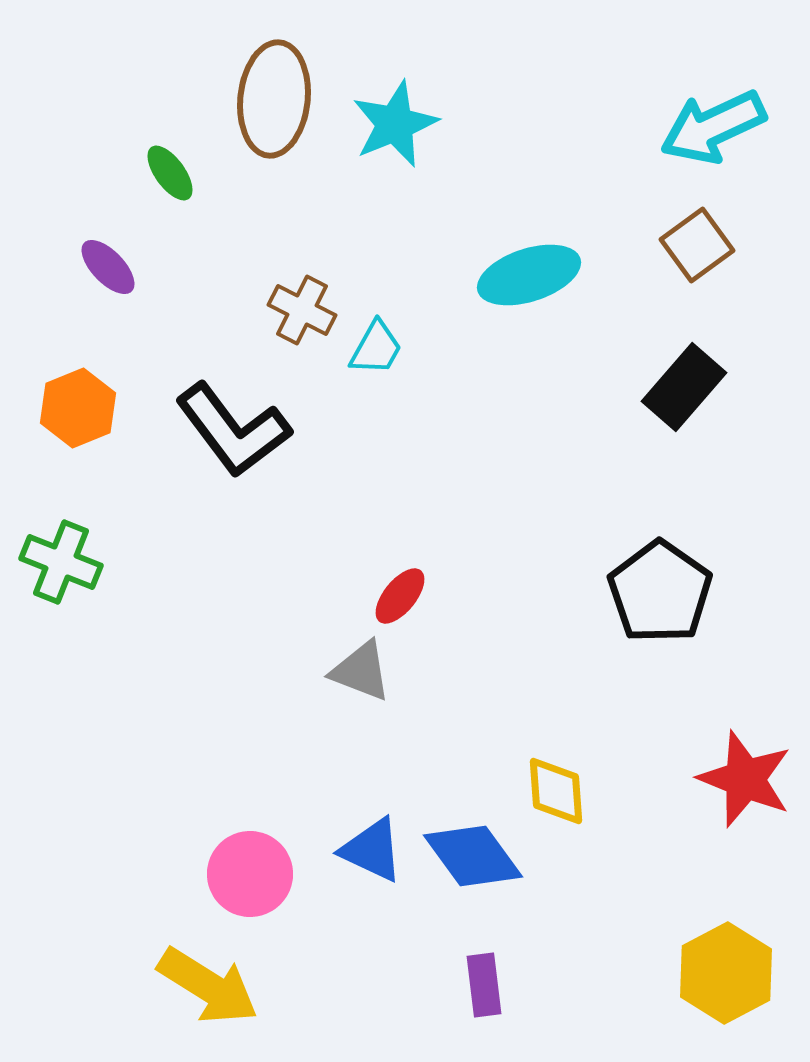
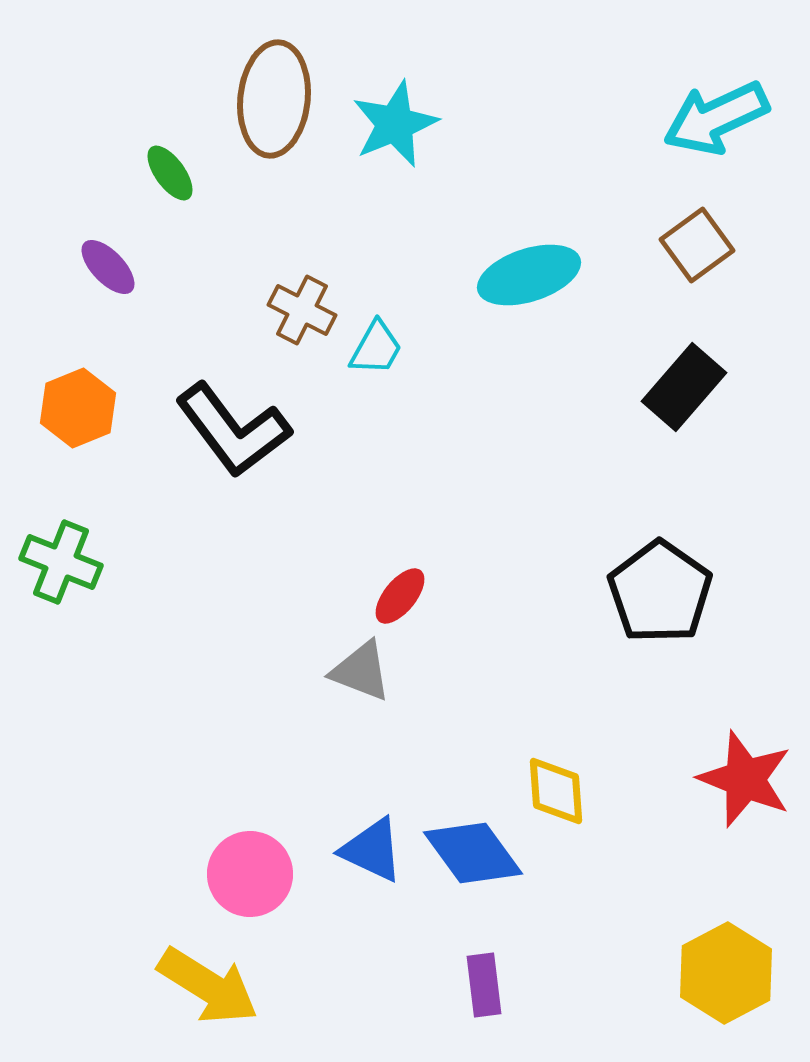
cyan arrow: moved 3 px right, 9 px up
blue diamond: moved 3 px up
